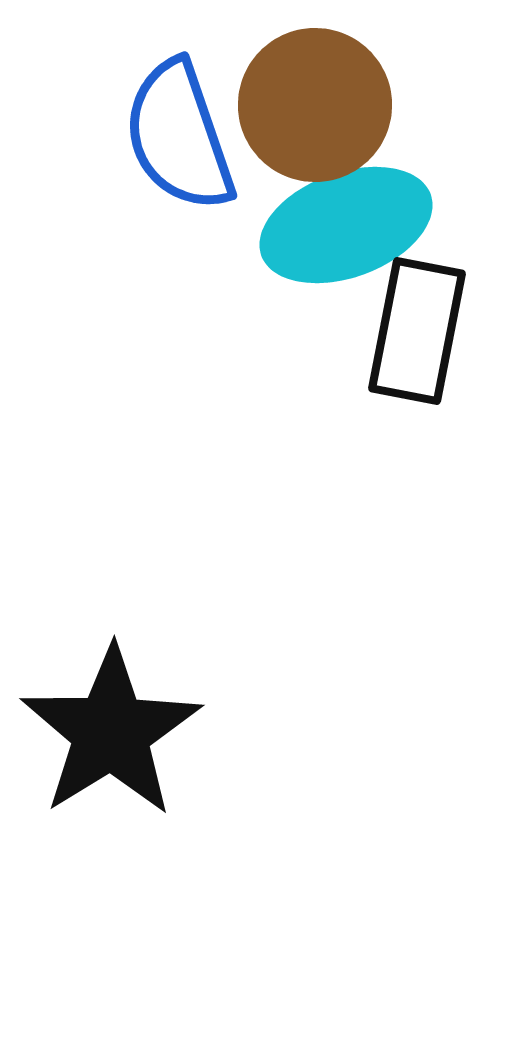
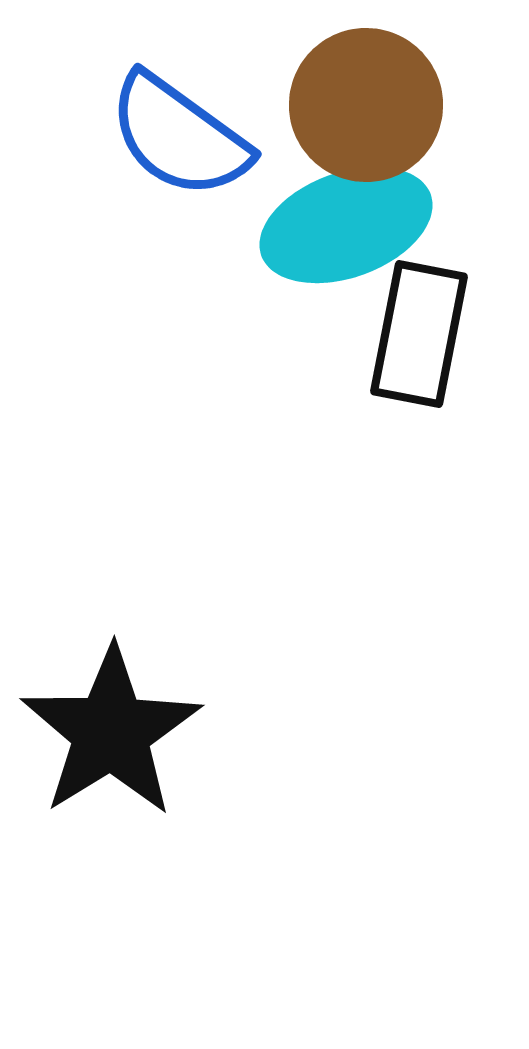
brown circle: moved 51 px right
blue semicircle: rotated 35 degrees counterclockwise
black rectangle: moved 2 px right, 3 px down
